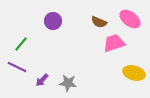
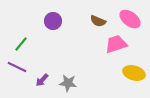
brown semicircle: moved 1 px left, 1 px up
pink trapezoid: moved 2 px right, 1 px down
